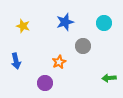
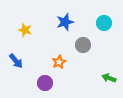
yellow star: moved 2 px right, 4 px down
gray circle: moved 1 px up
blue arrow: rotated 28 degrees counterclockwise
green arrow: rotated 24 degrees clockwise
